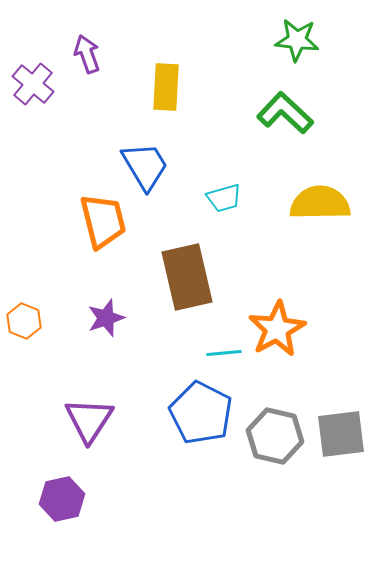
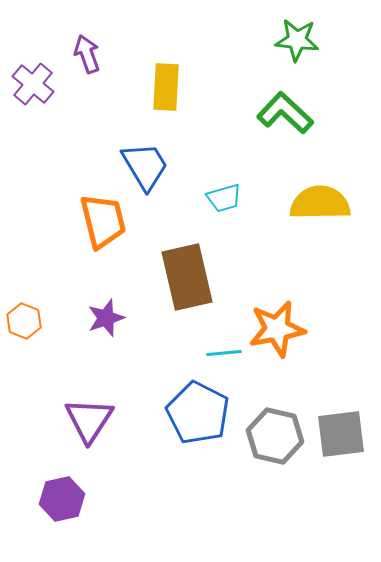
orange star: rotated 18 degrees clockwise
blue pentagon: moved 3 px left
